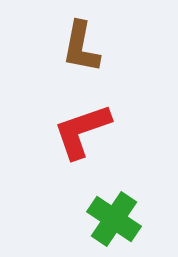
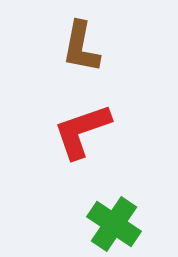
green cross: moved 5 px down
